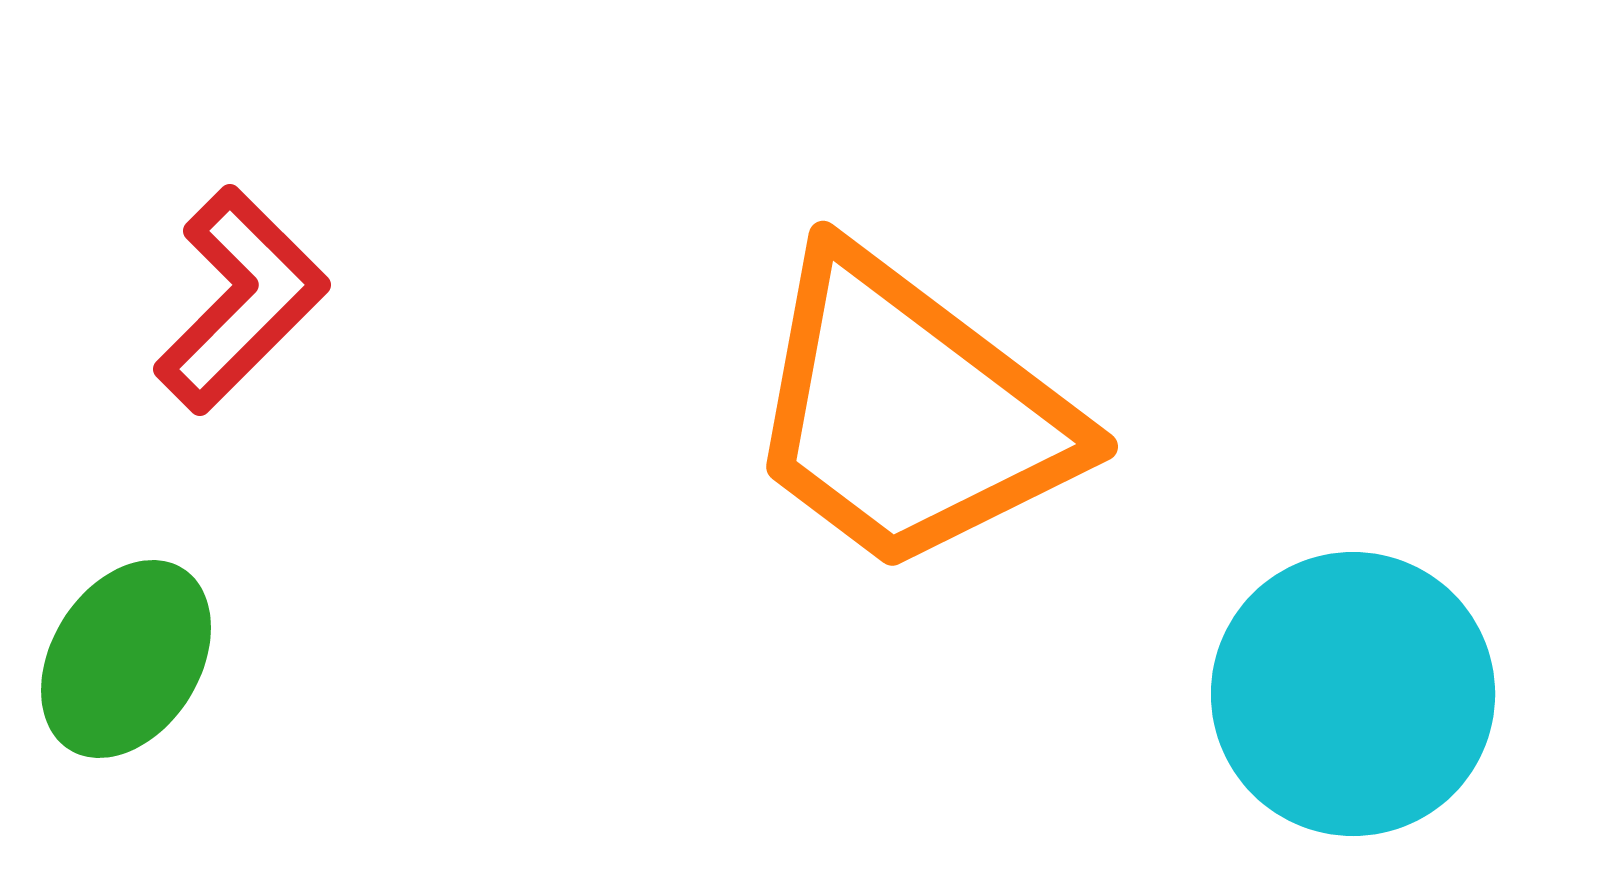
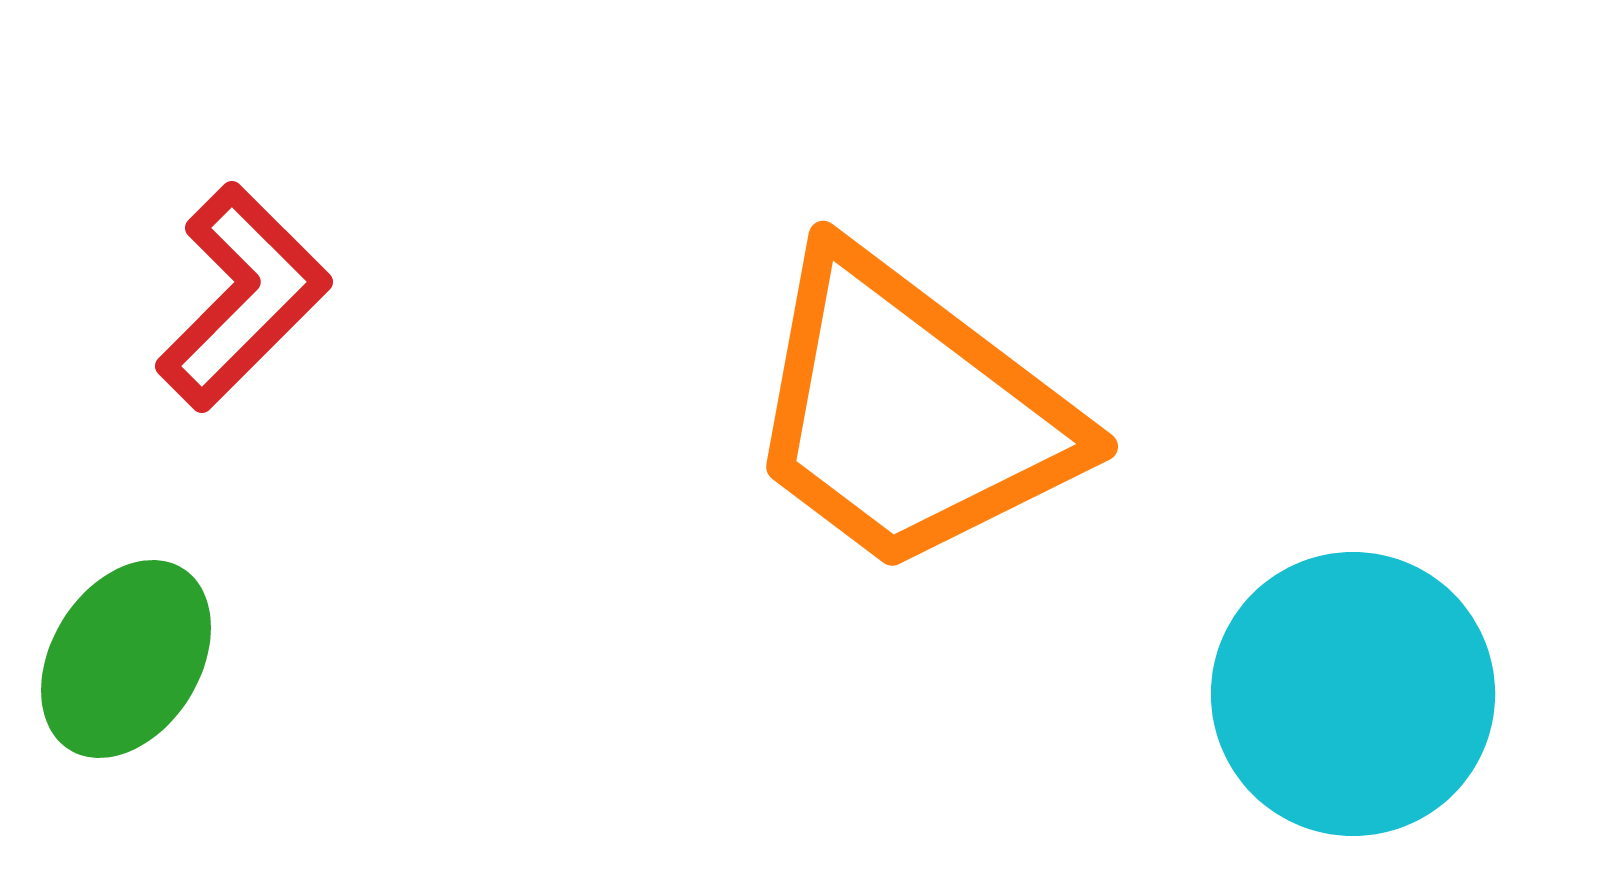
red L-shape: moved 2 px right, 3 px up
